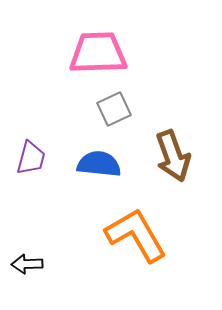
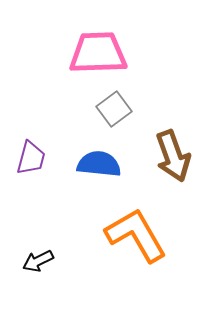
gray square: rotated 12 degrees counterclockwise
black arrow: moved 11 px right, 3 px up; rotated 24 degrees counterclockwise
